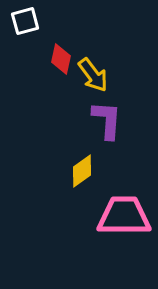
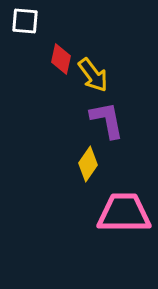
white square: rotated 20 degrees clockwise
purple L-shape: rotated 15 degrees counterclockwise
yellow diamond: moved 6 px right, 7 px up; rotated 20 degrees counterclockwise
pink trapezoid: moved 3 px up
